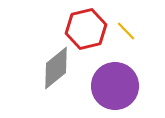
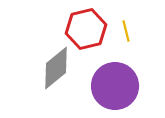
yellow line: rotated 30 degrees clockwise
